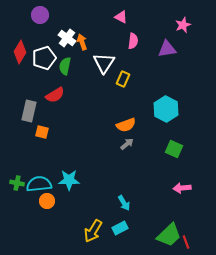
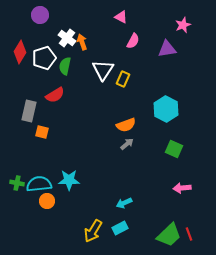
pink semicircle: rotated 21 degrees clockwise
white triangle: moved 1 px left, 7 px down
cyan arrow: rotated 98 degrees clockwise
red line: moved 3 px right, 8 px up
